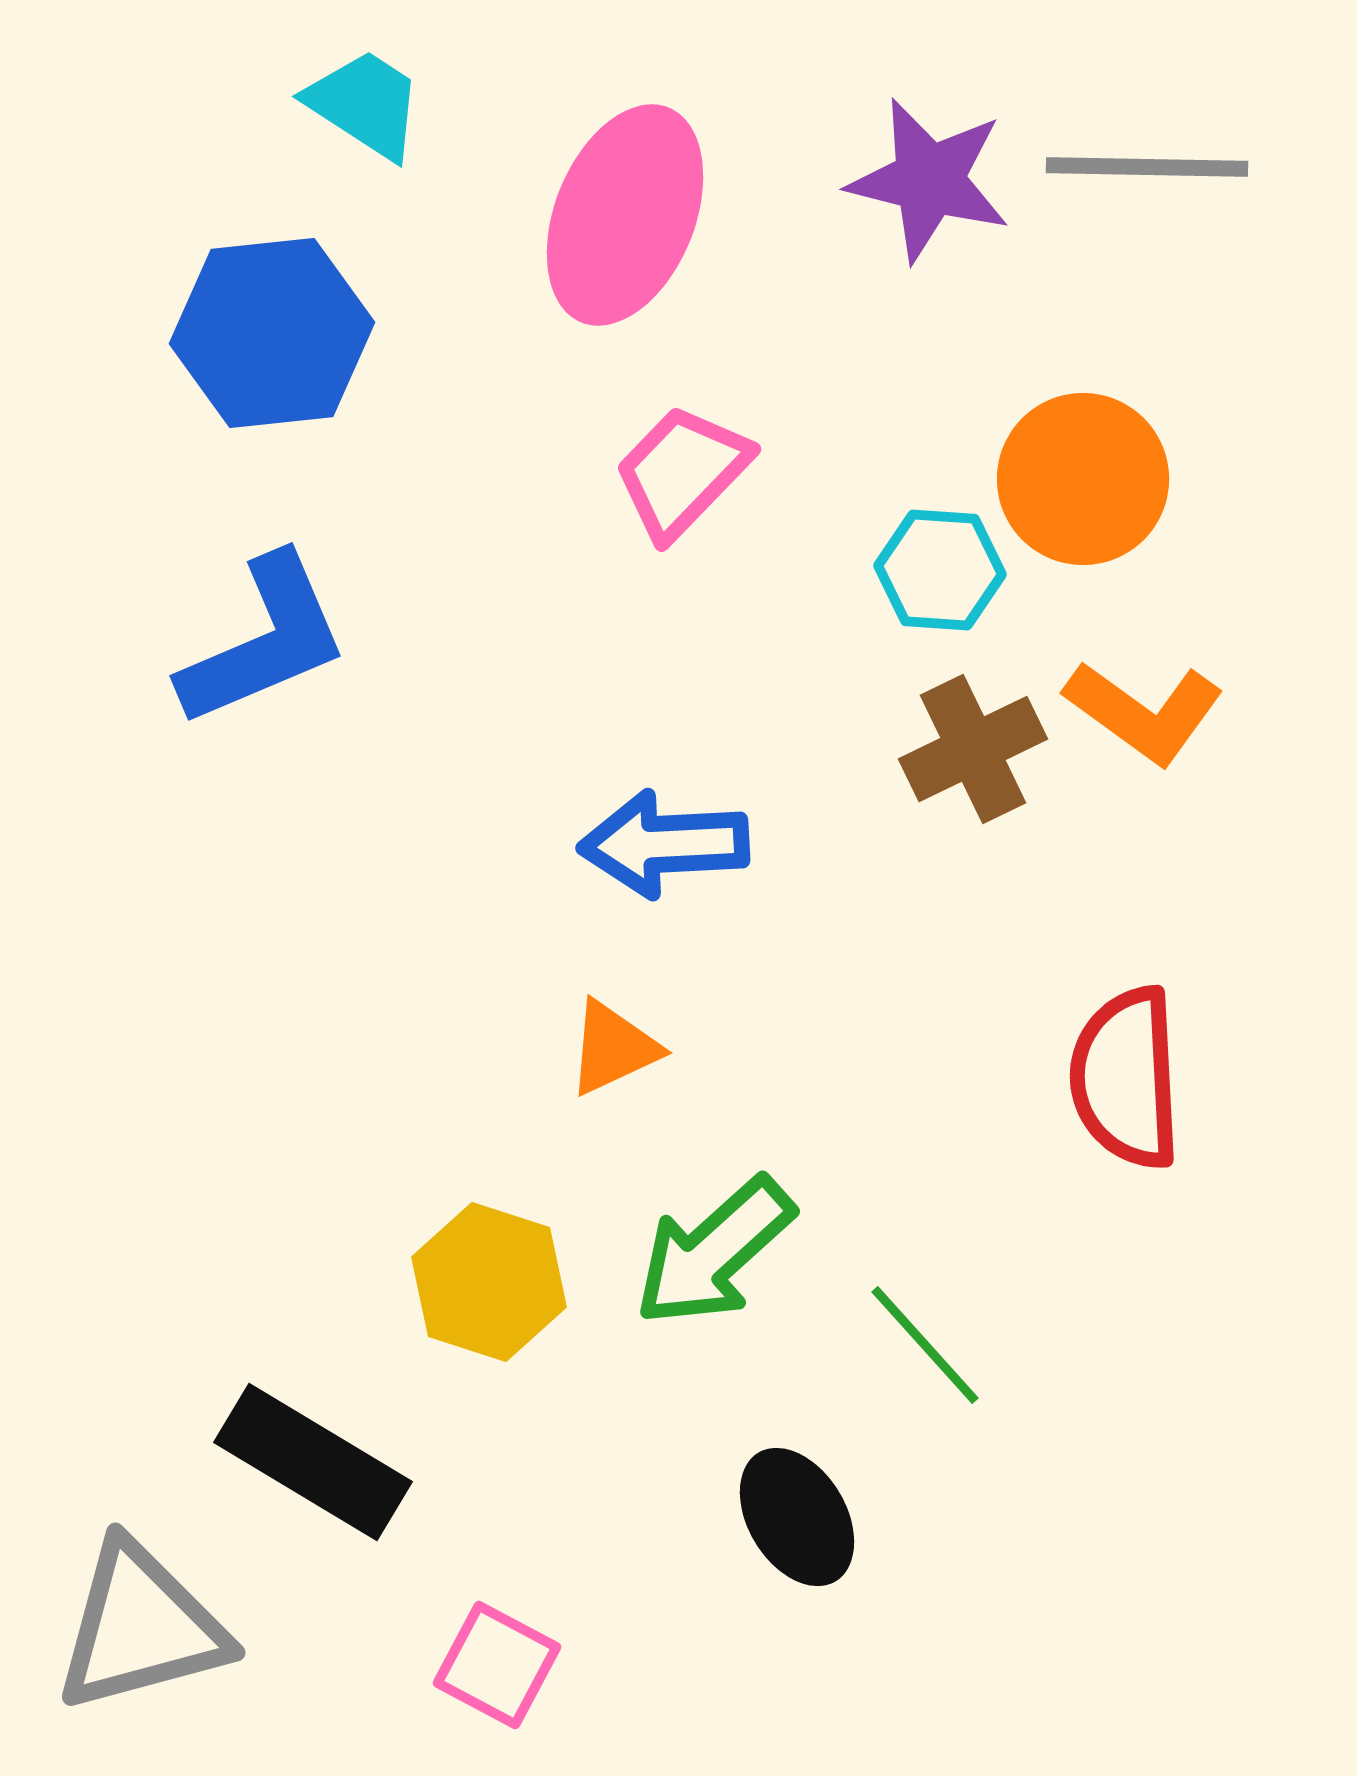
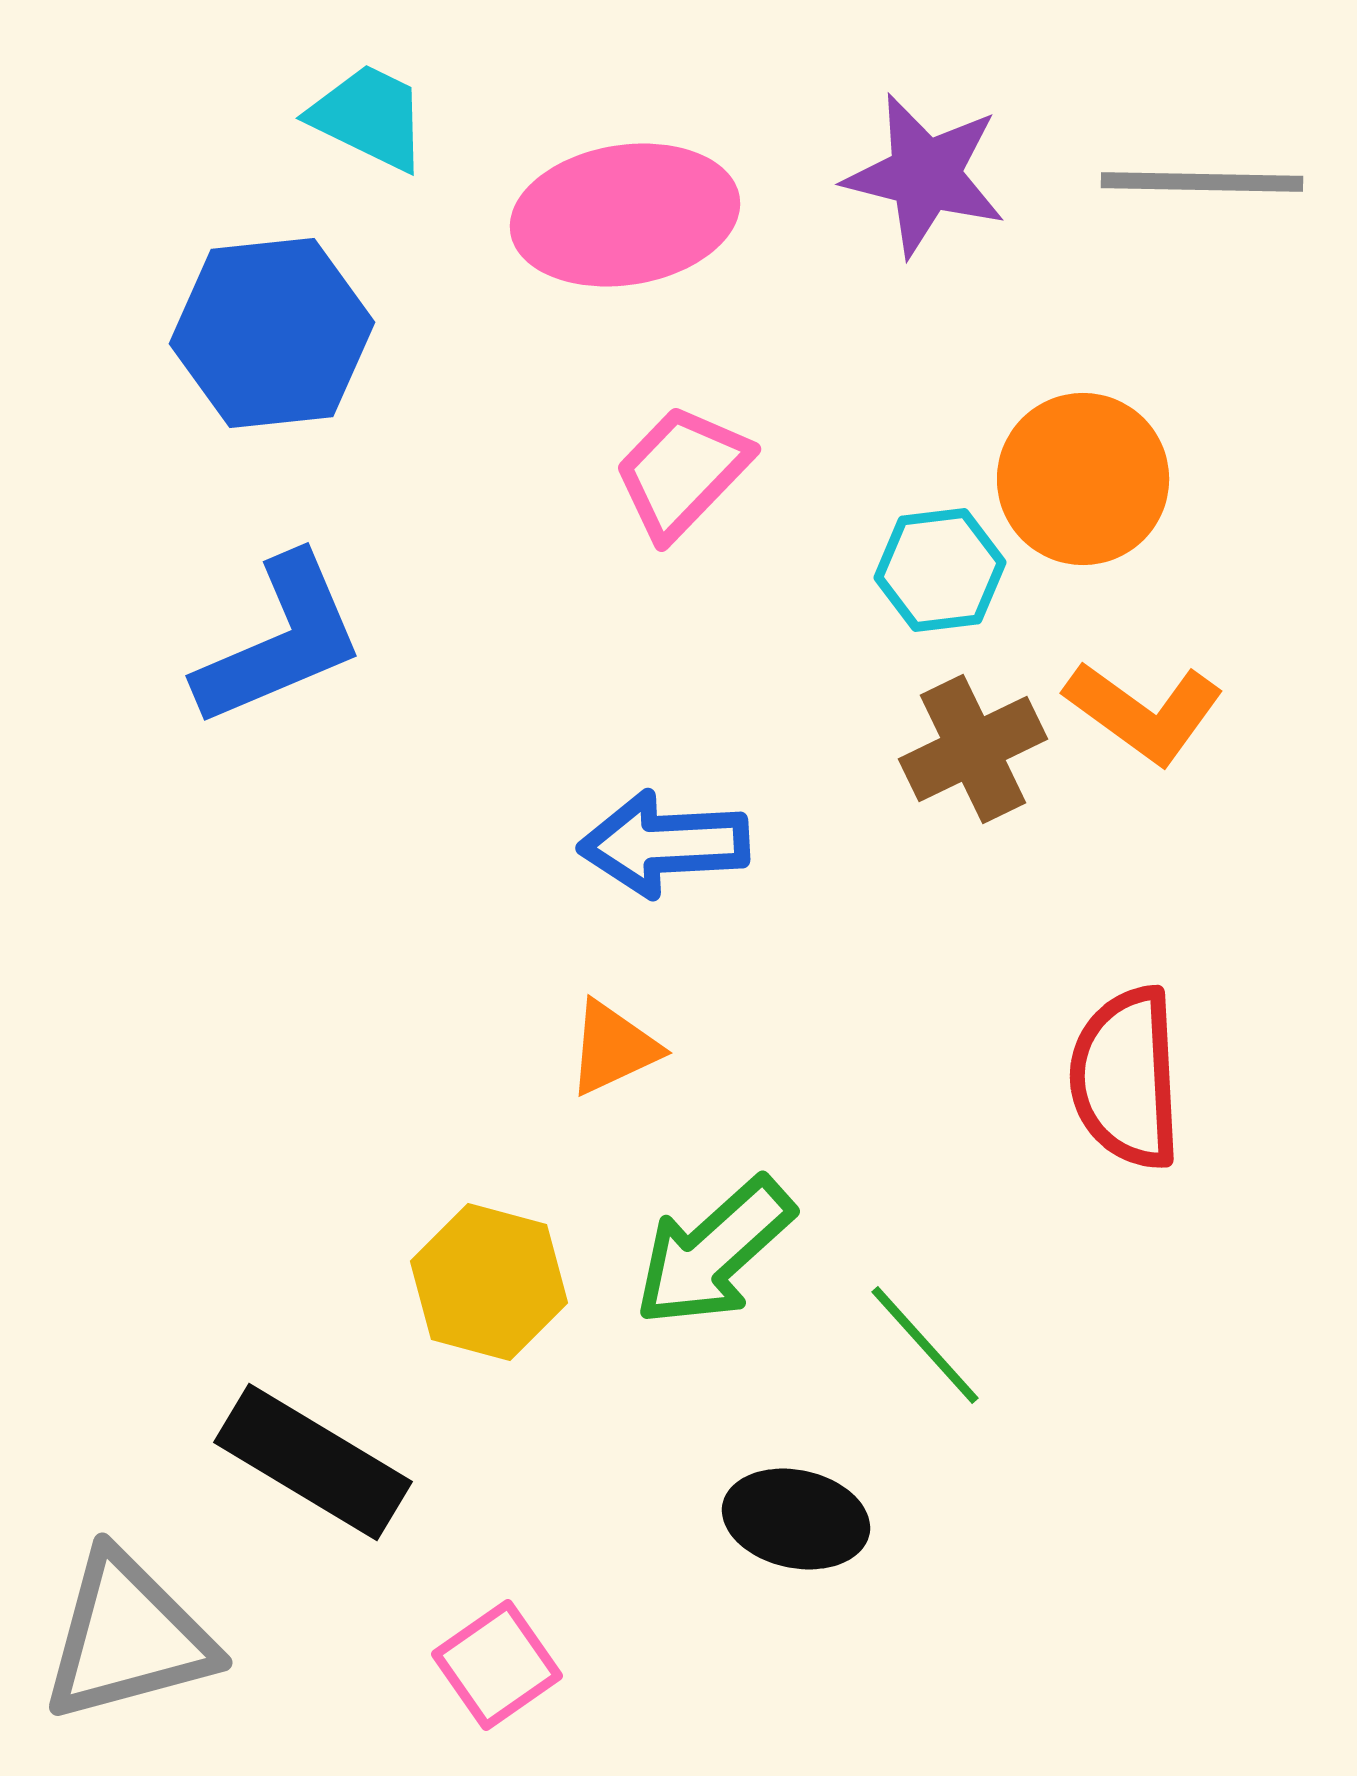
cyan trapezoid: moved 4 px right, 13 px down; rotated 7 degrees counterclockwise
gray line: moved 55 px right, 15 px down
purple star: moved 4 px left, 5 px up
pink ellipse: rotated 59 degrees clockwise
cyan hexagon: rotated 11 degrees counterclockwise
blue L-shape: moved 16 px right
yellow hexagon: rotated 3 degrees counterclockwise
black ellipse: moved 1 px left, 2 px down; rotated 47 degrees counterclockwise
gray triangle: moved 13 px left, 10 px down
pink square: rotated 27 degrees clockwise
